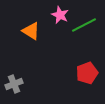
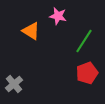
pink star: moved 2 px left, 1 px down; rotated 12 degrees counterclockwise
green line: moved 16 px down; rotated 30 degrees counterclockwise
gray cross: rotated 18 degrees counterclockwise
